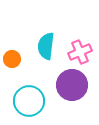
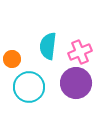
cyan semicircle: moved 2 px right
purple circle: moved 4 px right, 2 px up
cyan circle: moved 14 px up
